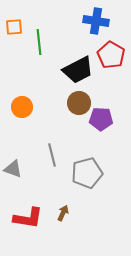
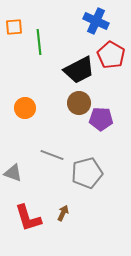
blue cross: rotated 15 degrees clockwise
black trapezoid: moved 1 px right
orange circle: moved 3 px right, 1 px down
gray line: rotated 55 degrees counterclockwise
gray triangle: moved 4 px down
red L-shape: rotated 64 degrees clockwise
